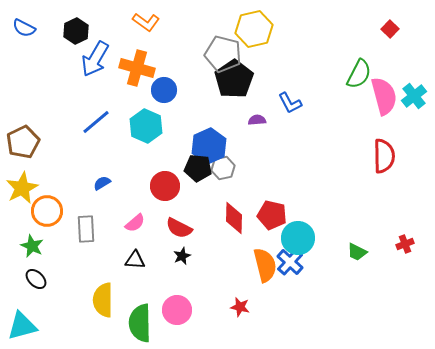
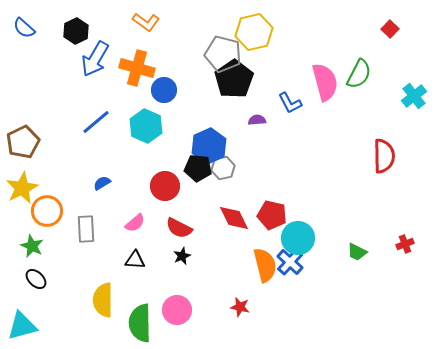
blue semicircle at (24, 28): rotated 15 degrees clockwise
yellow hexagon at (254, 29): moved 3 px down
pink semicircle at (384, 96): moved 59 px left, 14 px up
red diamond at (234, 218): rotated 28 degrees counterclockwise
